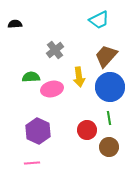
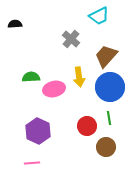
cyan trapezoid: moved 4 px up
gray cross: moved 16 px right, 11 px up; rotated 12 degrees counterclockwise
pink ellipse: moved 2 px right
red circle: moved 4 px up
brown circle: moved 3 px left
